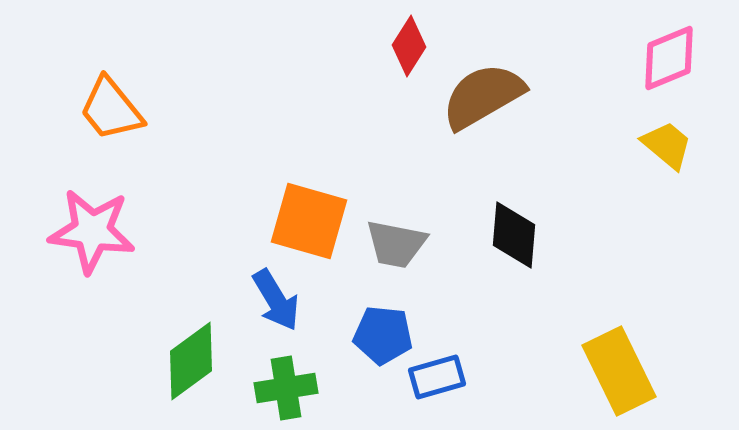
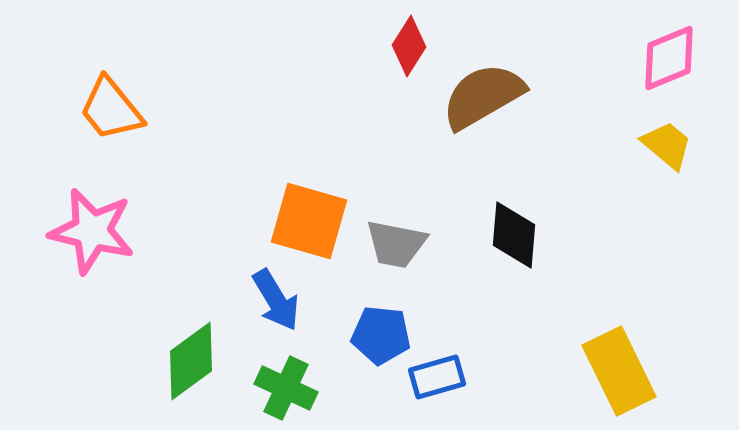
pink star: rotated 6 degrees clockwise
blue pentagon: moved 2 px left
green cross: rotated 34 degrees clockwise
